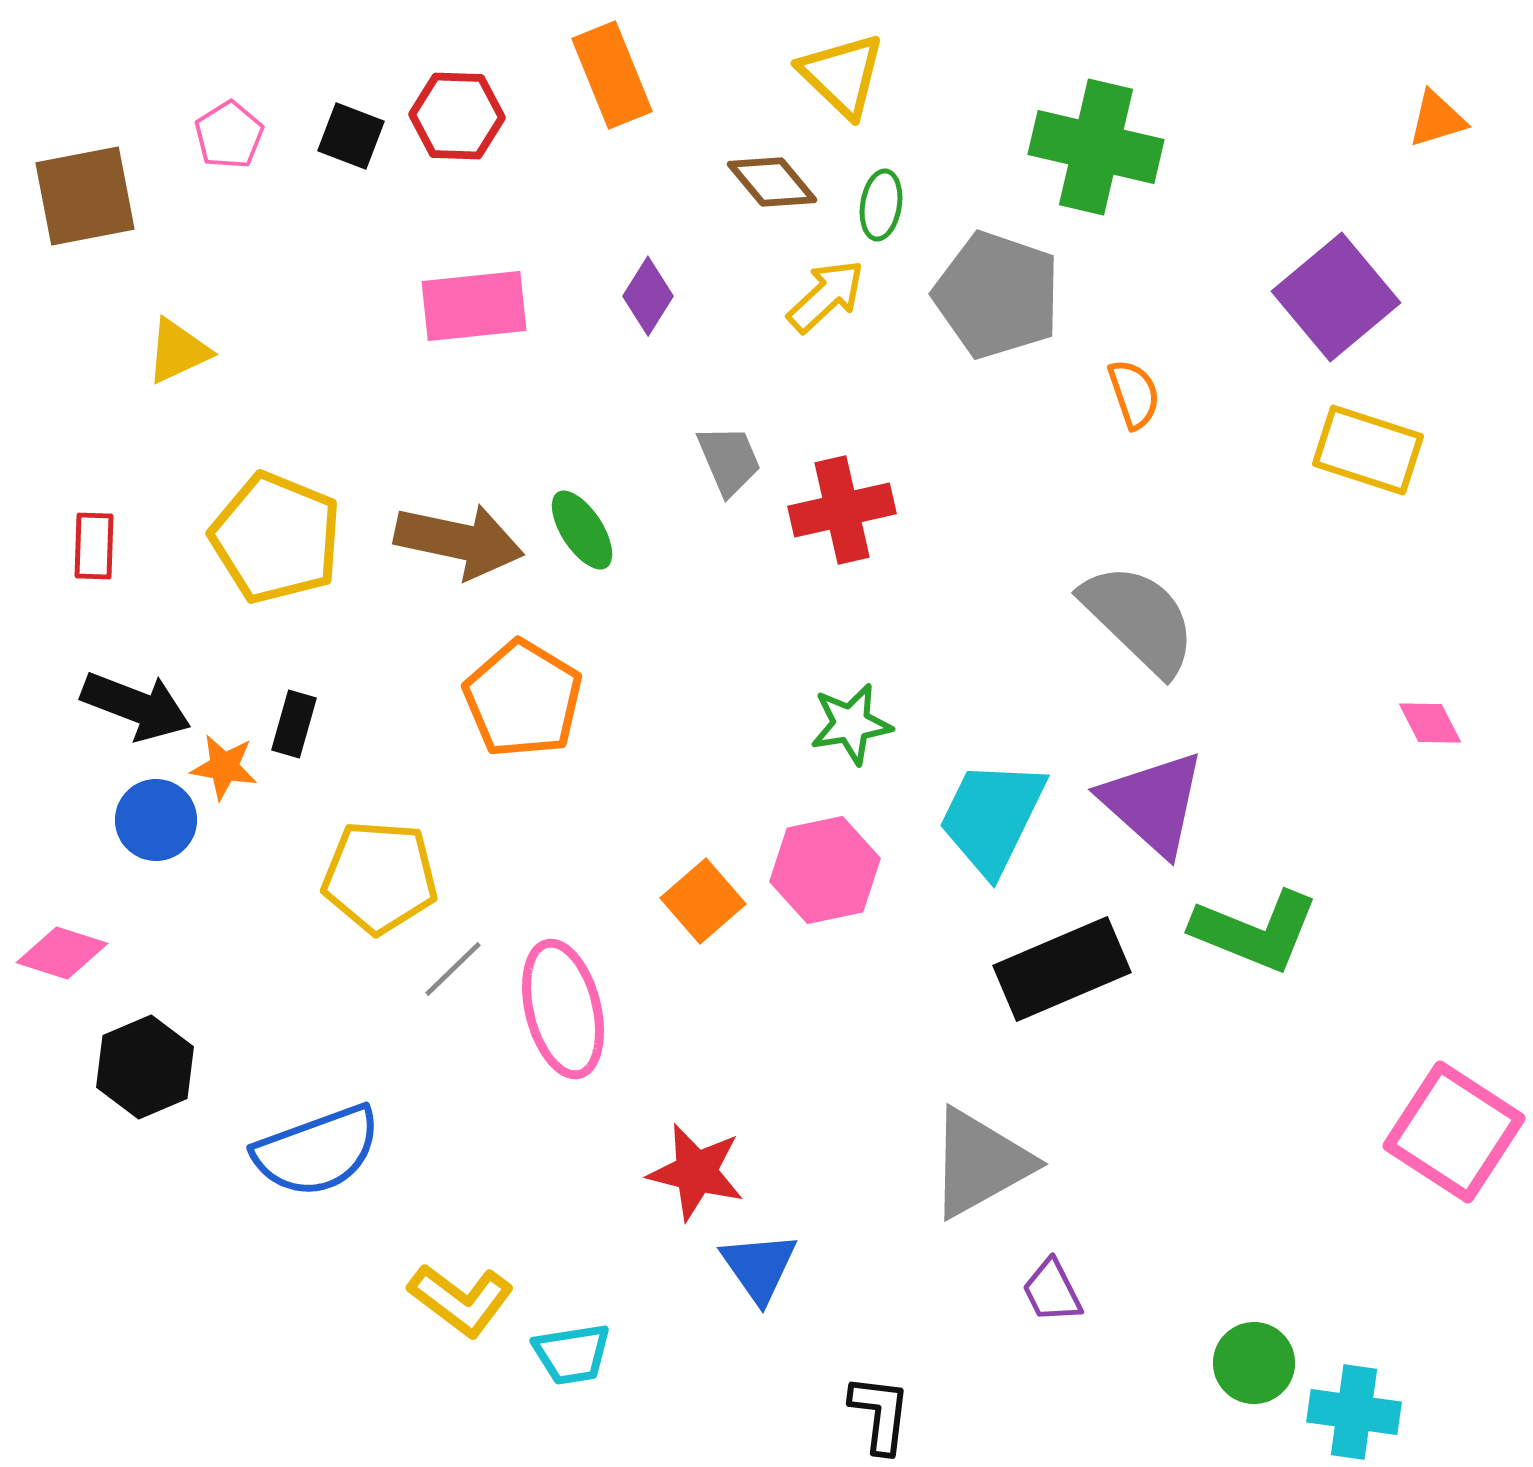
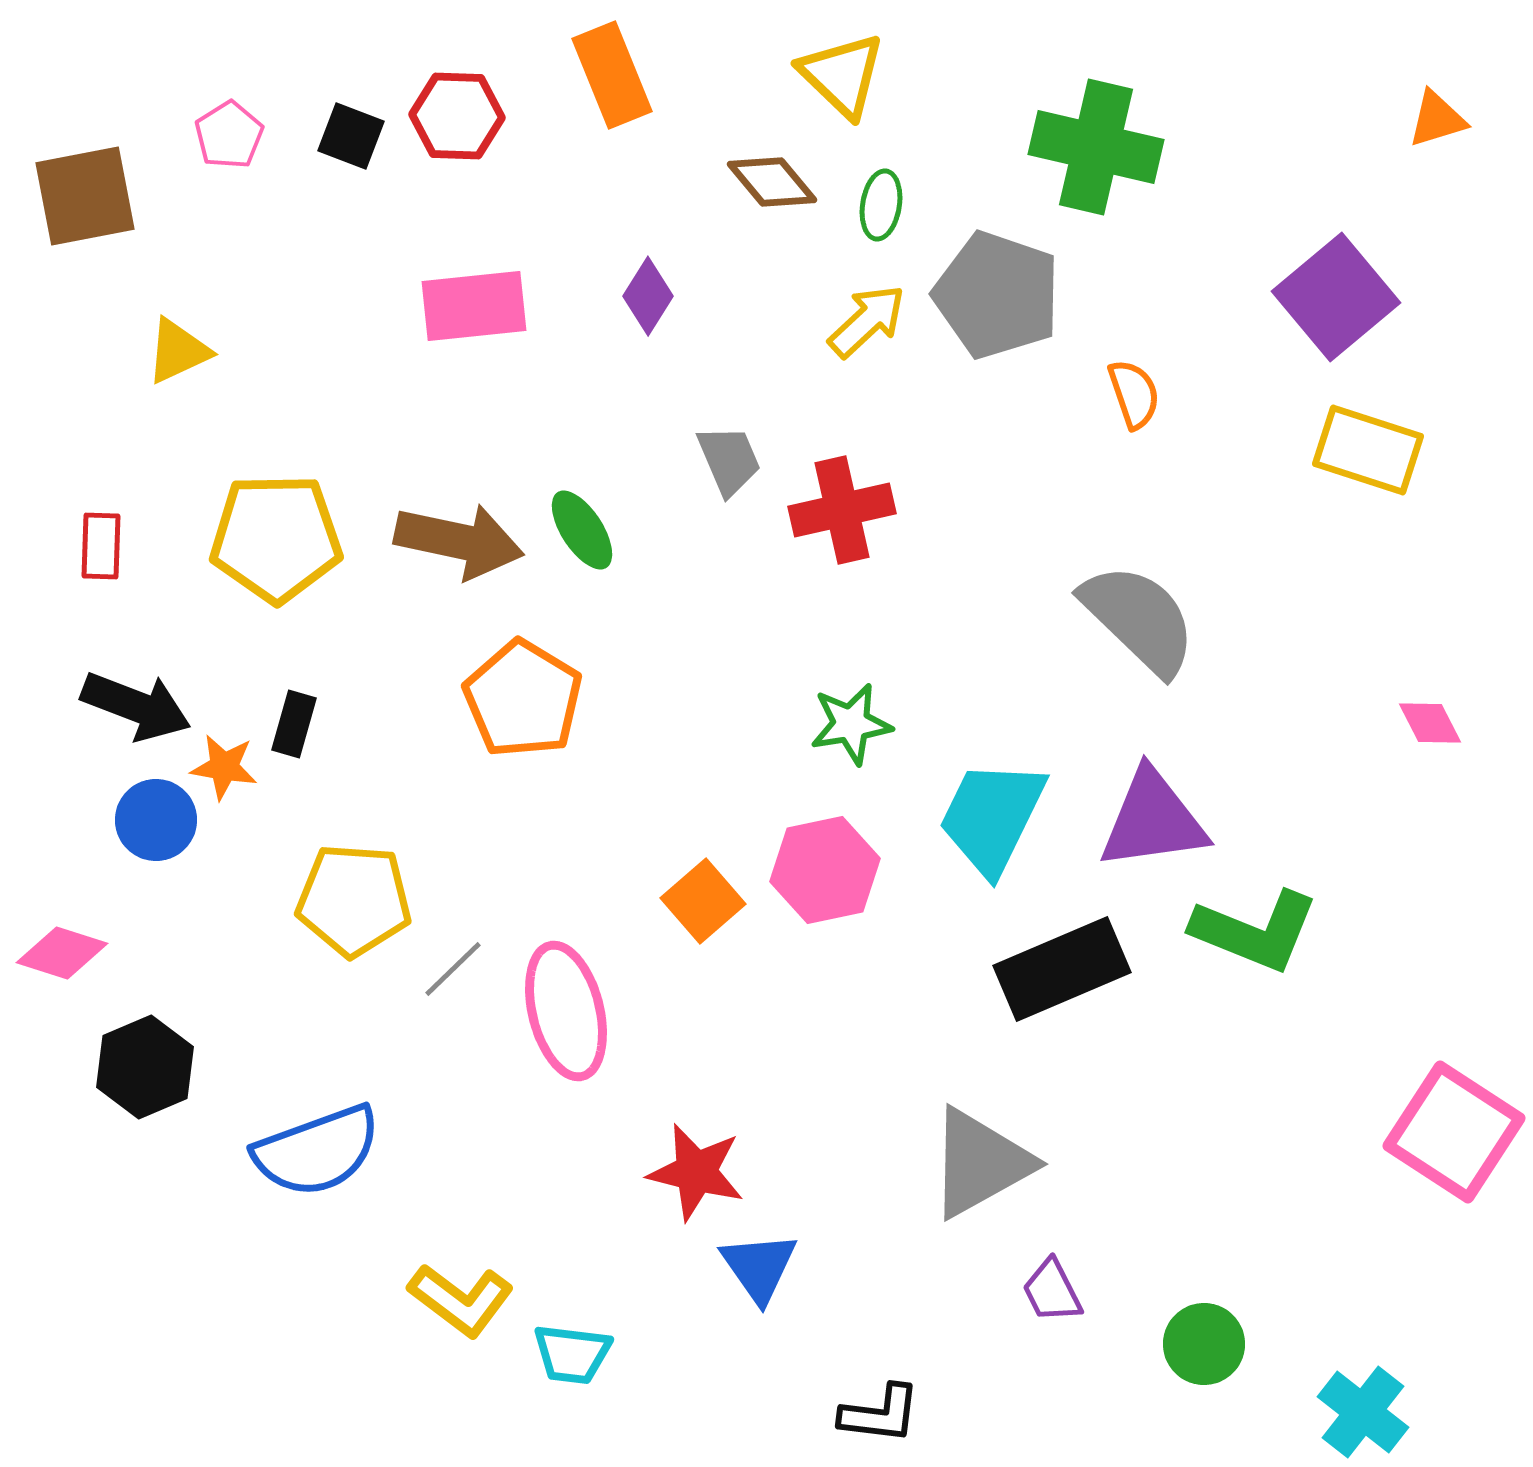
yellow arrow at (826, 296): moved 41 px right, 25 px down
yellow pentagon at (276, 538): rotated 23 degrees counterclockwise
red rectangle at (94, 546): moved 7 px right
purple triangle at (1153, 803): moved 17 px down; rotated 50 degrees counterclockwise
yellow pentagon at (380, 877): moved 26 px left, 23 px down
pink ellipse at (563, 1009): moved 3 px right, 2 px down
cyan trapezoid at (572, 1354): rotated 16 degrees clockwise
green circle at (1254, 1363): moved 50 px left, 19 px up
cyan cross at (1354, 1412): moved 9 px right; rotated 30 degrees clockwise
black L-shape at (880, 1414): rotated 90 degrees clockwise
